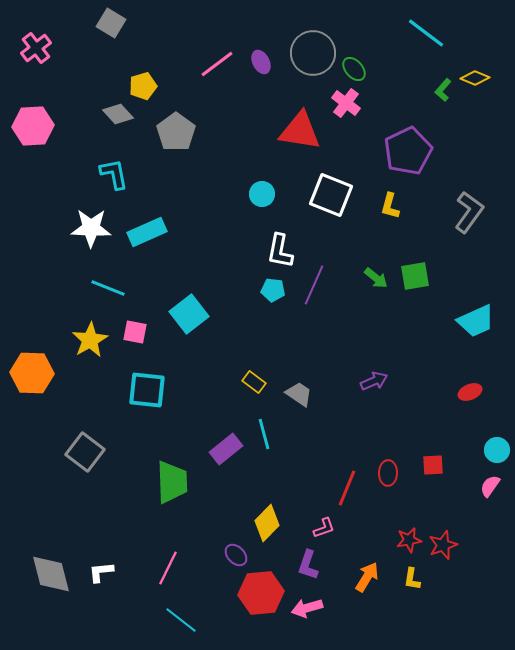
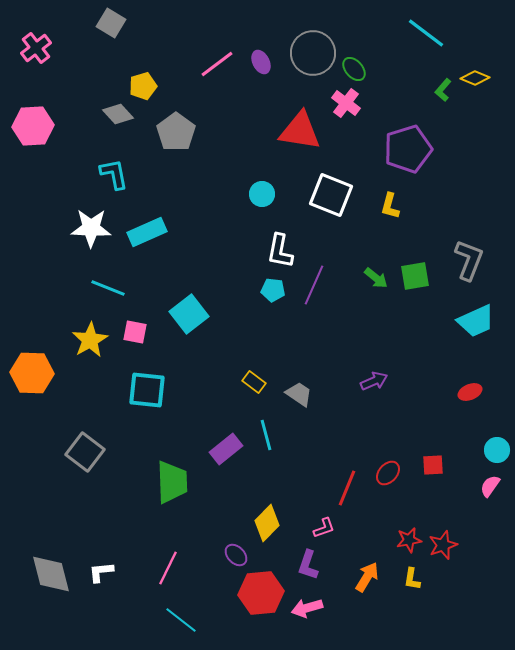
purple pentagon at (408, 151): moved 2 px up; rotated 9 degrees clockwise
gray L-shape at (469, 212): moved 48 px down; rotated 15 degrees counterclockwise
cyan line at (264, 434): moved 2 px right, 1 px down
red ellipse at (388, 473): rotated 40 degrees clockwise
